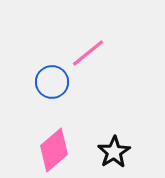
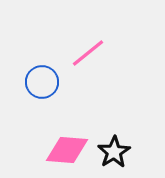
blue circle: moved 10 px left
pink diamond: moved 13 px right; rotated 45 degrees clockwise
